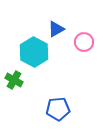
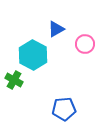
pink circle: moved 1 px right, 2 px down
cyan hexagon: moved 1 px left, 3 px down
blue pentagon: moved 6 px right
